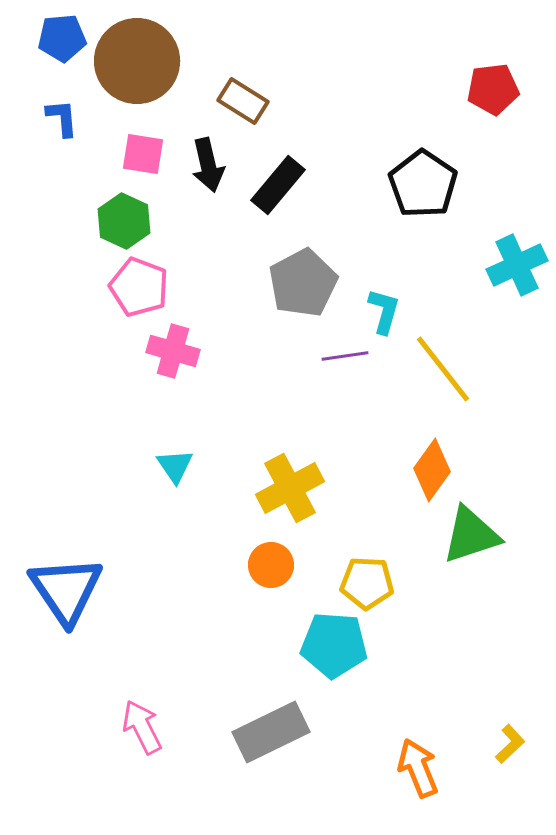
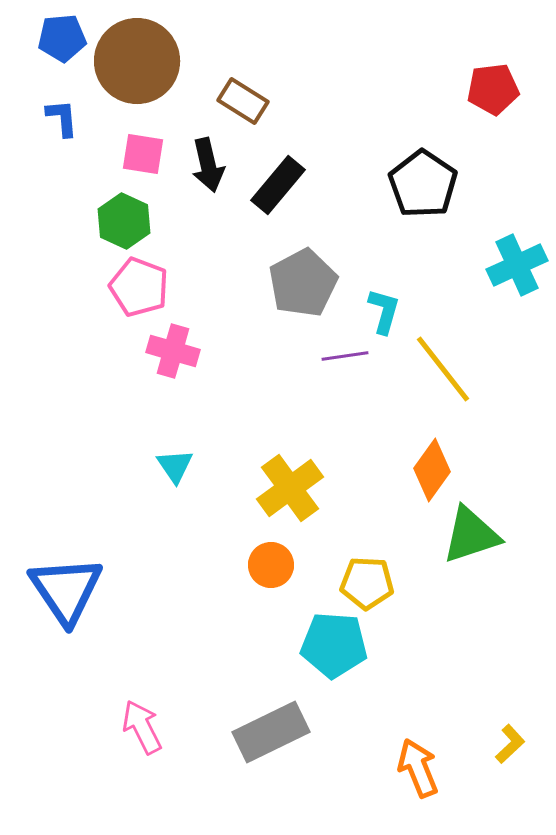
yellow cross: rotated 8 degrees counterclockwise
